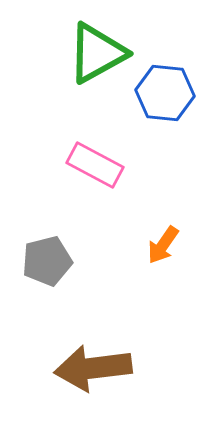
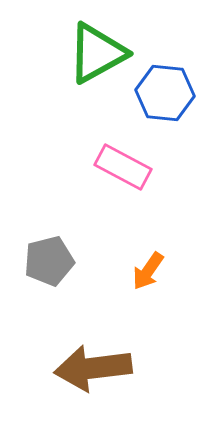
pink rectangle: moved 28 px right, 2 px down
orange arrow: moved 15 px left, 26 px down
gray pentagon: moved 2 px right
